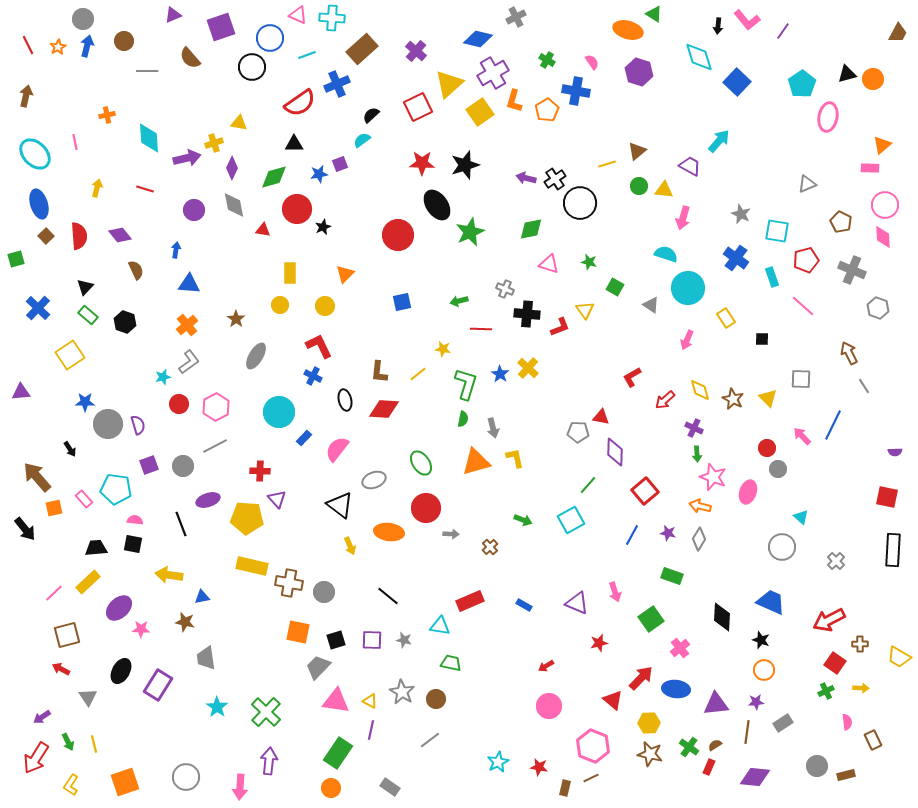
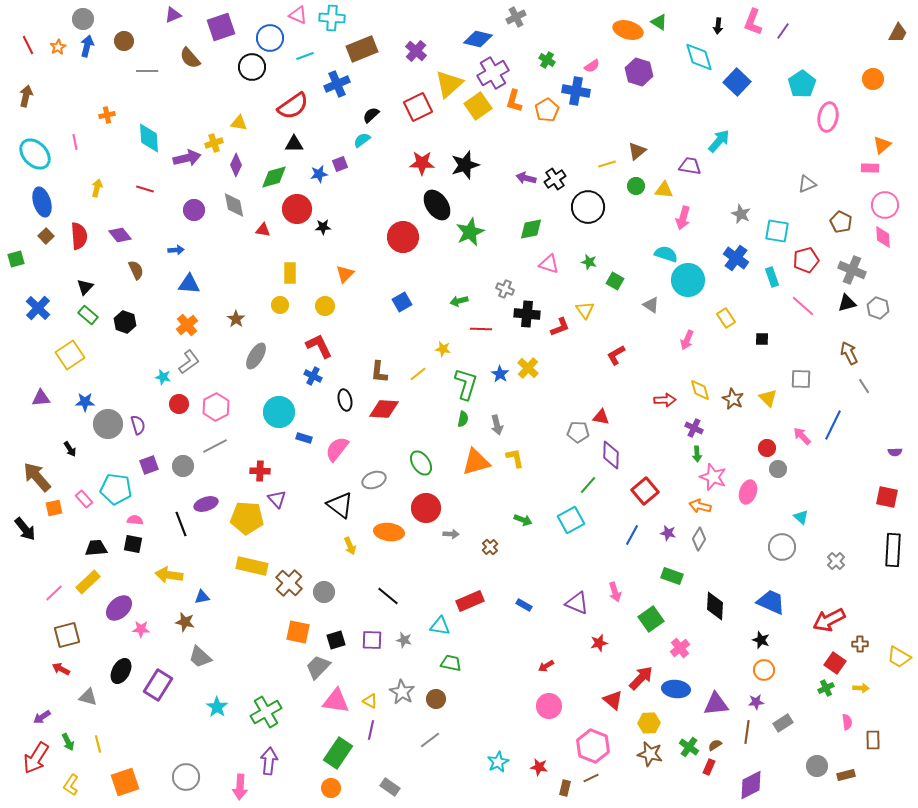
green triangle at (654, 14): moved 5 px right, 8 px down
pink L-shape at (747, 20): moved 6 px right, 2 px down; rotated 60 degrees clockwise
brown rectangle at (362, 49): rotated 20 degrees clockwise
cyan line at (307, 55): moved 2 px left, 1 px down
pink semicircle at (592, 62): moved 4 px down; rotated 91 degrees clockwise
black triangle at (847, 74): moved 229 px down
red semicircle at (300, 103): moved 7 px left, 3 px down
yellow square at (480, 112): moved 2 px left, 6 px up
purple trapezoid at (690, 166): rotated 20 degrees counterclockwise
purple diamond at (232, 168): moved 4 px right, 3 px up
green circle at (639, 186): moved 3 px left
black circle at (580, 203): moved 8 px right, 4 px down
blue ellipse at (39, 204): moved 3 px right, 2 px up
black star at (323, 227): rotated 21 degrees clockwise
red circle at (398, 235): moved 5 px right, 2 px down
blue arrow at (176, 250): rotated 77 degrees clockwise
green square at (615, 287): moved 6 px up
cyan circle at (688, 288): moved 8 px up
blue square at (402, 302): rotated 18 degrees counterclockwise
cyan star at (163, 377): rotated 28 degrees clockwise
red L-shape at (632, 377): moved 16 px left, 22 px up
purple triangle at (21, 392): moved 20 px right, 6 px down
red arrow at (665, 400): rotated 140 degrees counterclockwise
gray arrow at (493, 428): moved 4 px right, 3 px up
blue rectangle at (304, 438): rotated 63 degrees clockwise
purple diamond at (615, 452): moved 4 px left, 3 px down
purple ellipse at (208, 500): moved 2 px left, 4 px down
brown cross at (289, 583): rotated 32 degrees clockwise
black diamond at (722, 617): moved 7 px left, 11 px up
gray trapezoid at (206, 658): moved 6 px left, 1 px up; rotated 40 degrees counterclockwise
green cross at (826, 691): moved 3 px up
gray triangle at (88, 697): rotated 42 degrees counterclockwise
green cross at (266, 712): rotated 16 degrees clockwise
brown rectangle at (873, 740): rotated 24 degrees clockwise
yellow line at (94, 744): moved 4 px right
purple diamond at (755, 777): moved 4 px left, 8 px down; rotated 32 degrees counterclockwise
